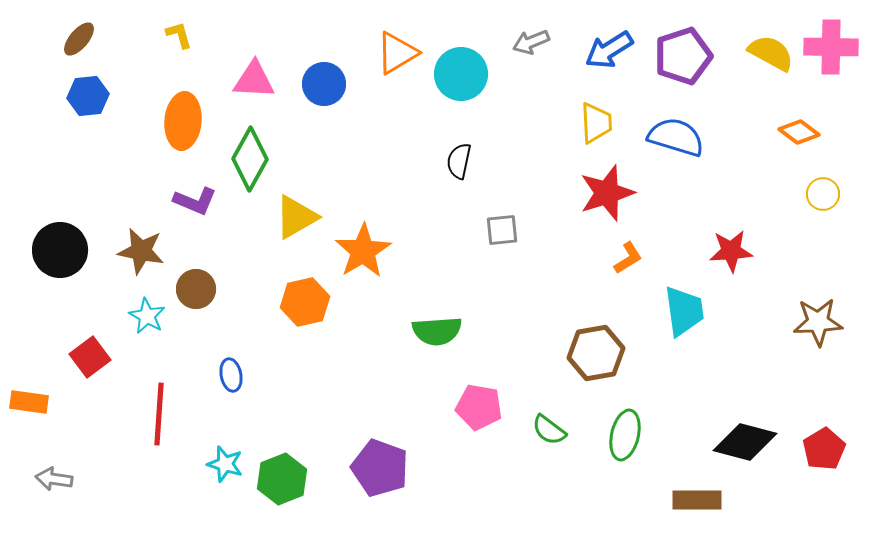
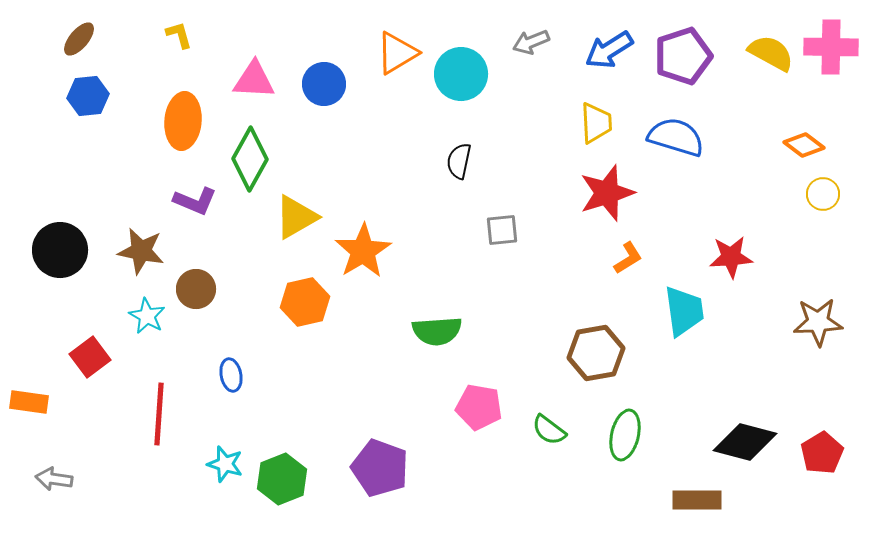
orange diamond at (799, 132): moved 5 px right, 13 px down
red star at (731, 251): moved 6 px down
red pentagon at (824, 449): moved 2 px left, 4 px down
